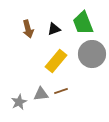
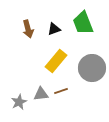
gray circle: moved 14 px down
